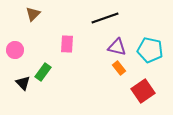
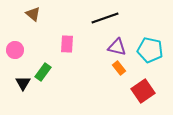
brown triangle: rotated 35 degrees counterclockwise
black triangle: rotated 14 degrees clockwise
